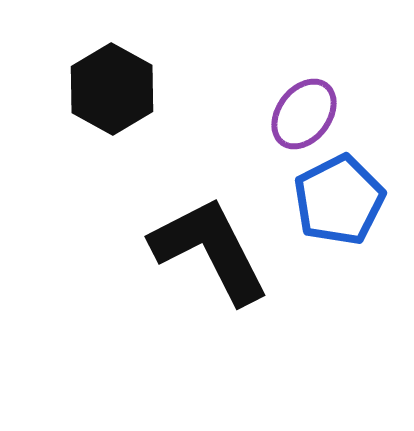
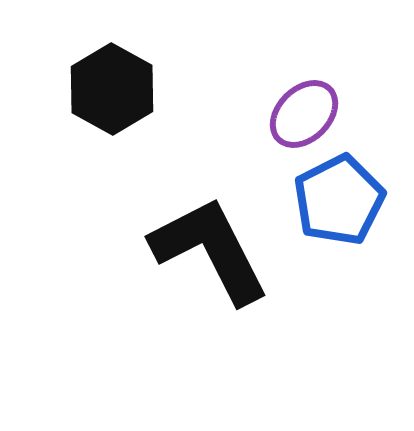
purple ellipse: rotated 8 degrees clockwise
